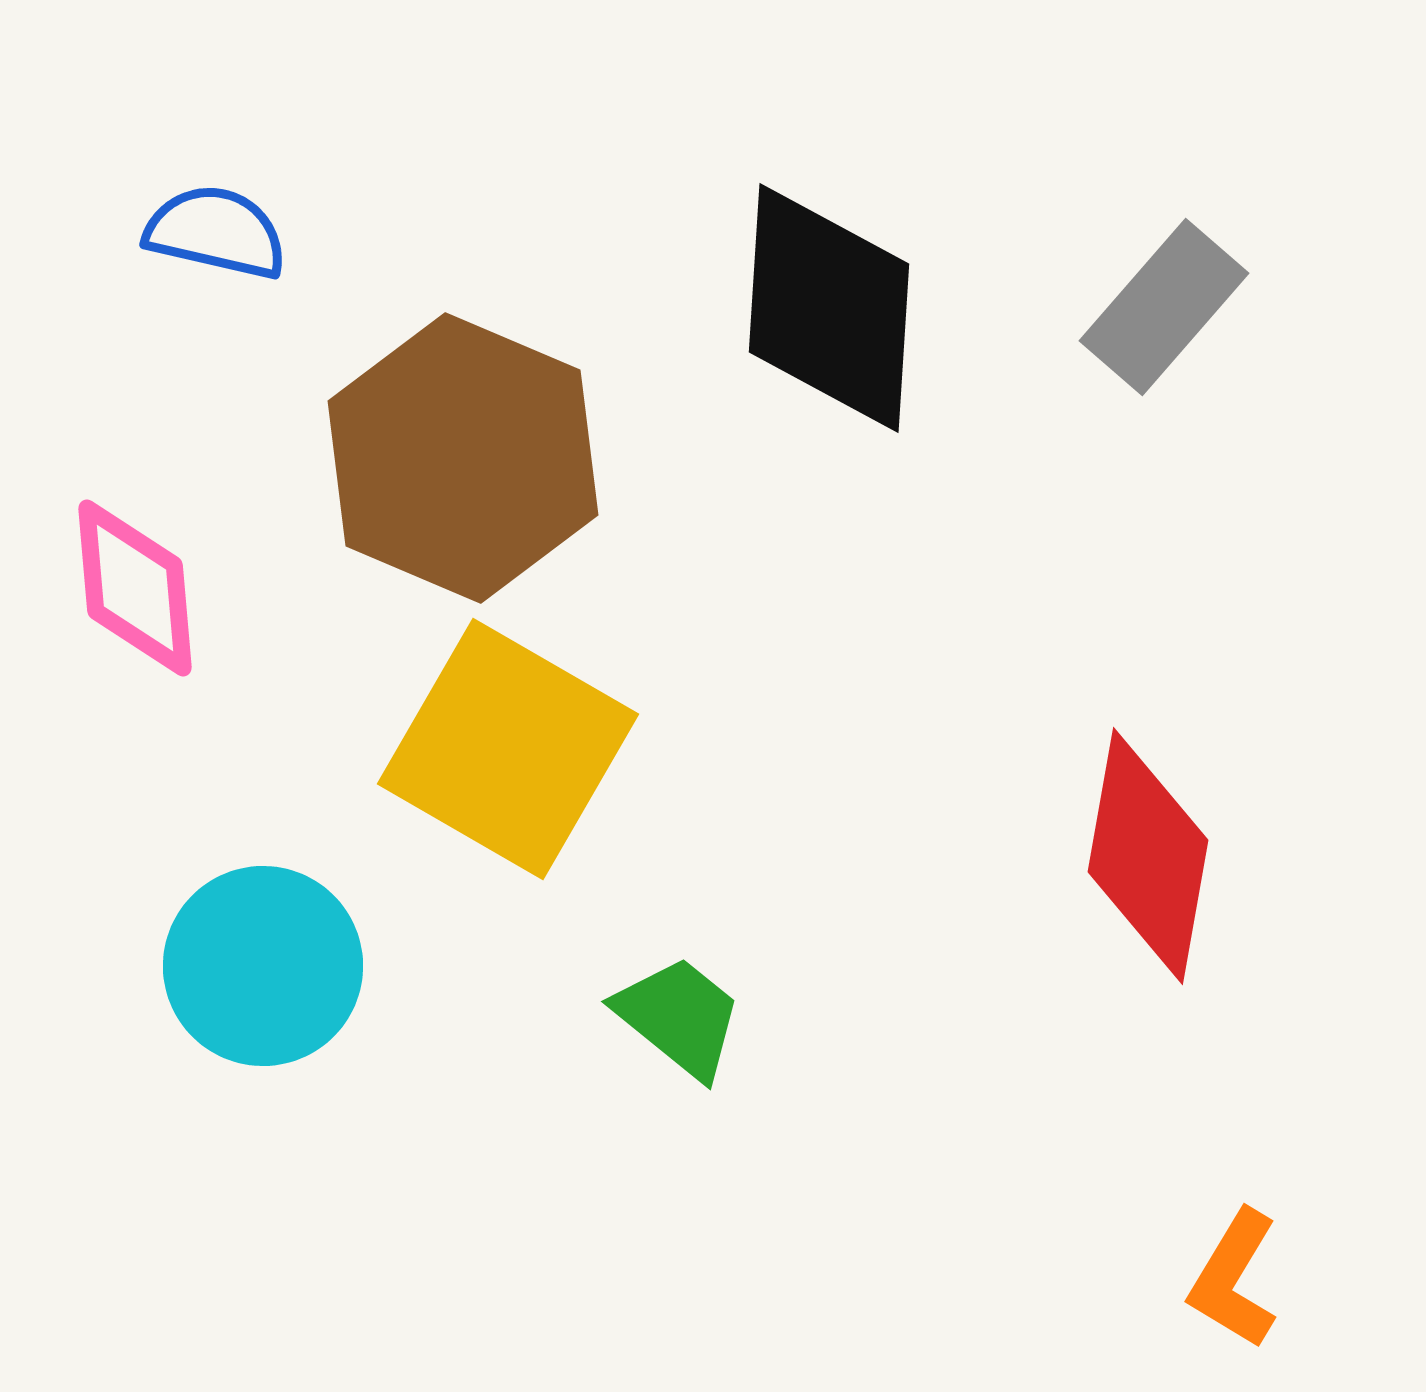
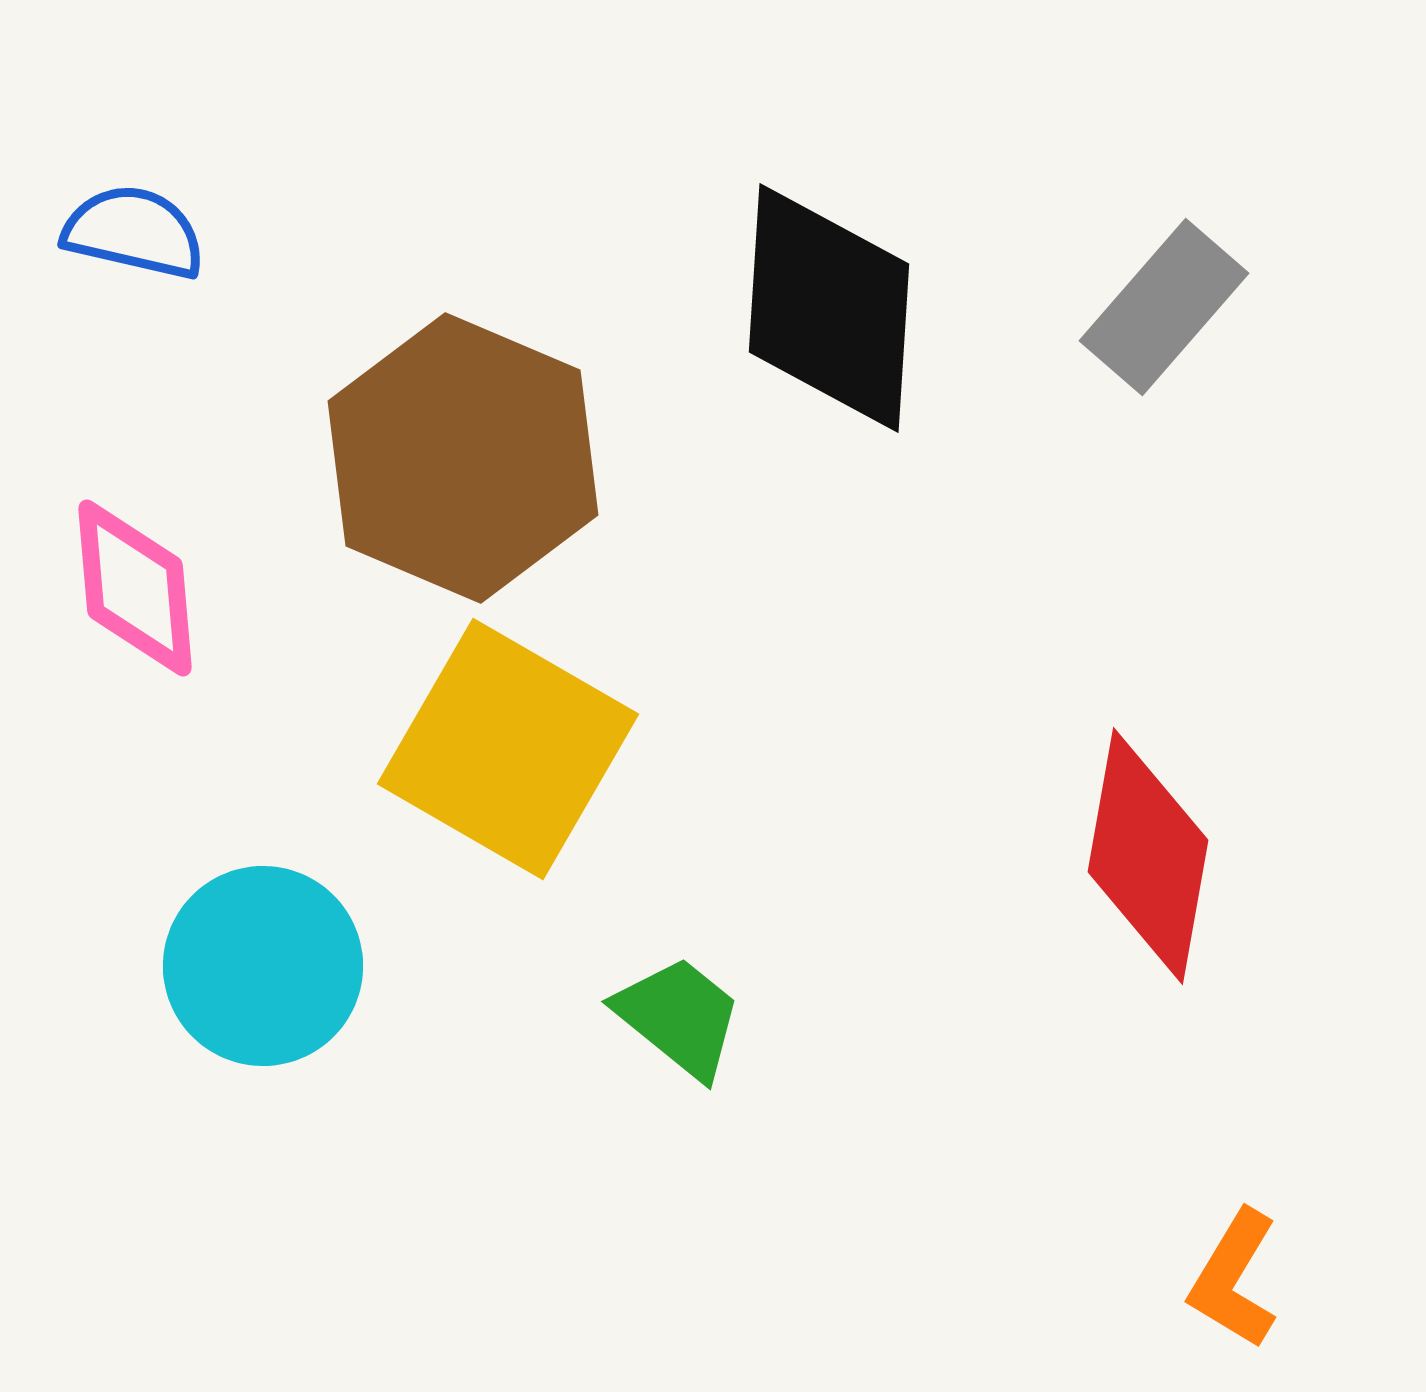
blue semicircle: moved 82 px left
